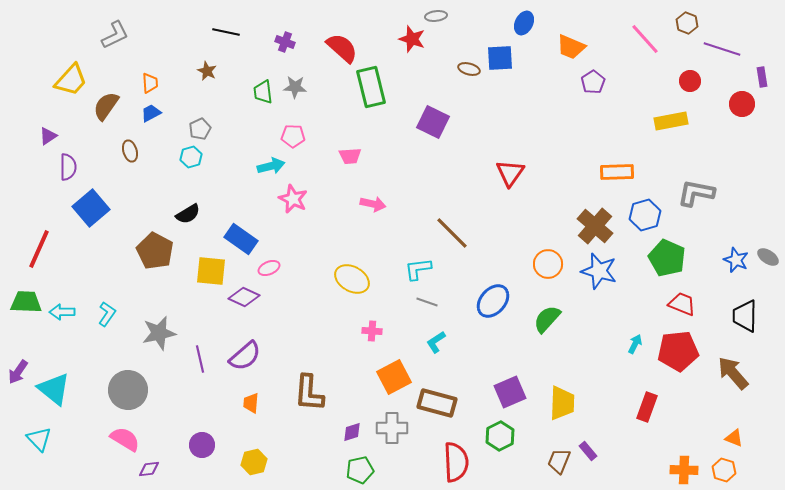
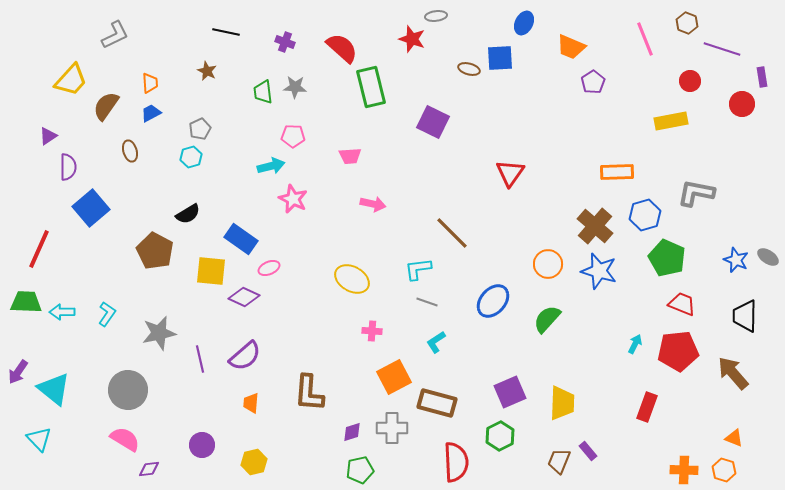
pink line at (645, 39): rotated 20 degrees clockwise
